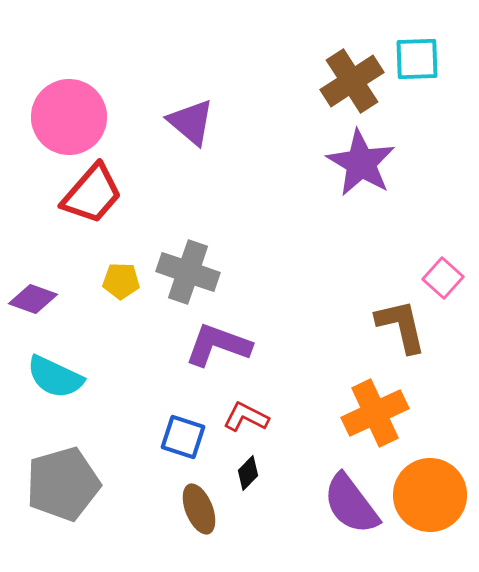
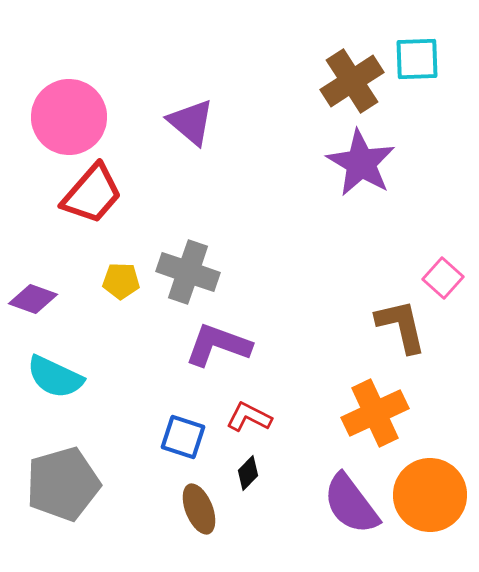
red L-shape: moved 3 px right
